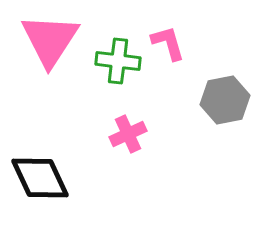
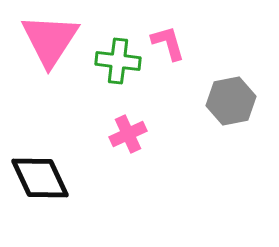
gray hexagon: moved 6 px right, 1 px down
